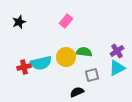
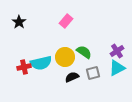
black star: rotated 16 degrees counterclockwise
green semicircle: rotated 28 degrees clockwise
yellow circle: moved 1 px left
gray square: moved 1 px right, 2 px up
black semicircle: moved 5 px left, 15 px up
